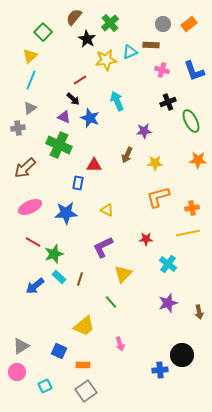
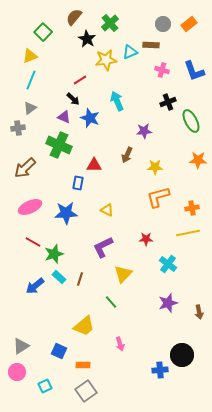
yellow triangle at (30, 56): rotated 21 degrees clockwise
yellow star at (155, 163): moved 4 px down
